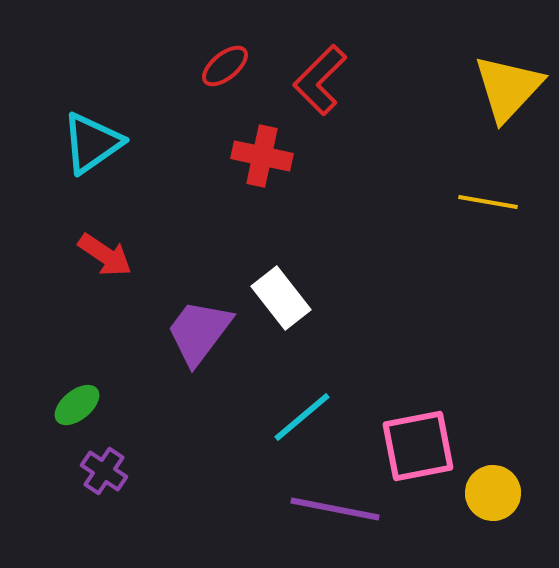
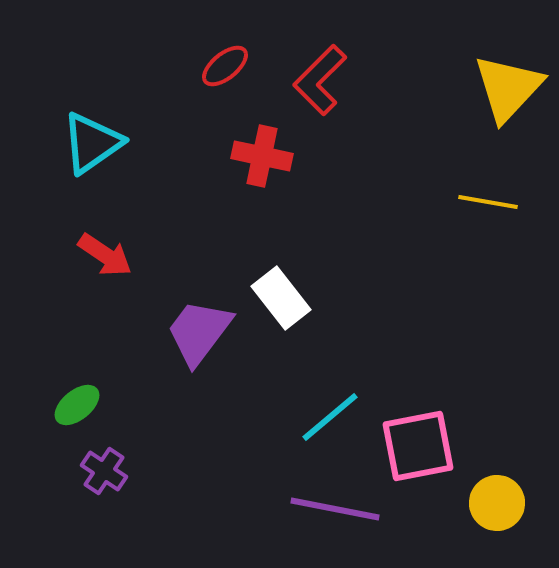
cyan line: moved 28 px right
yellow circle: moved 4 px right, 10 px down
